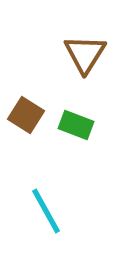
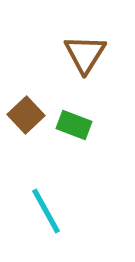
brown square: rotated 15 degrees clockwise
green rectangle: moved 2 px left
